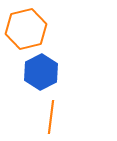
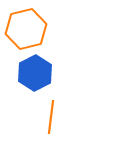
blue hexagon: moved 6 px left, 1 px down
